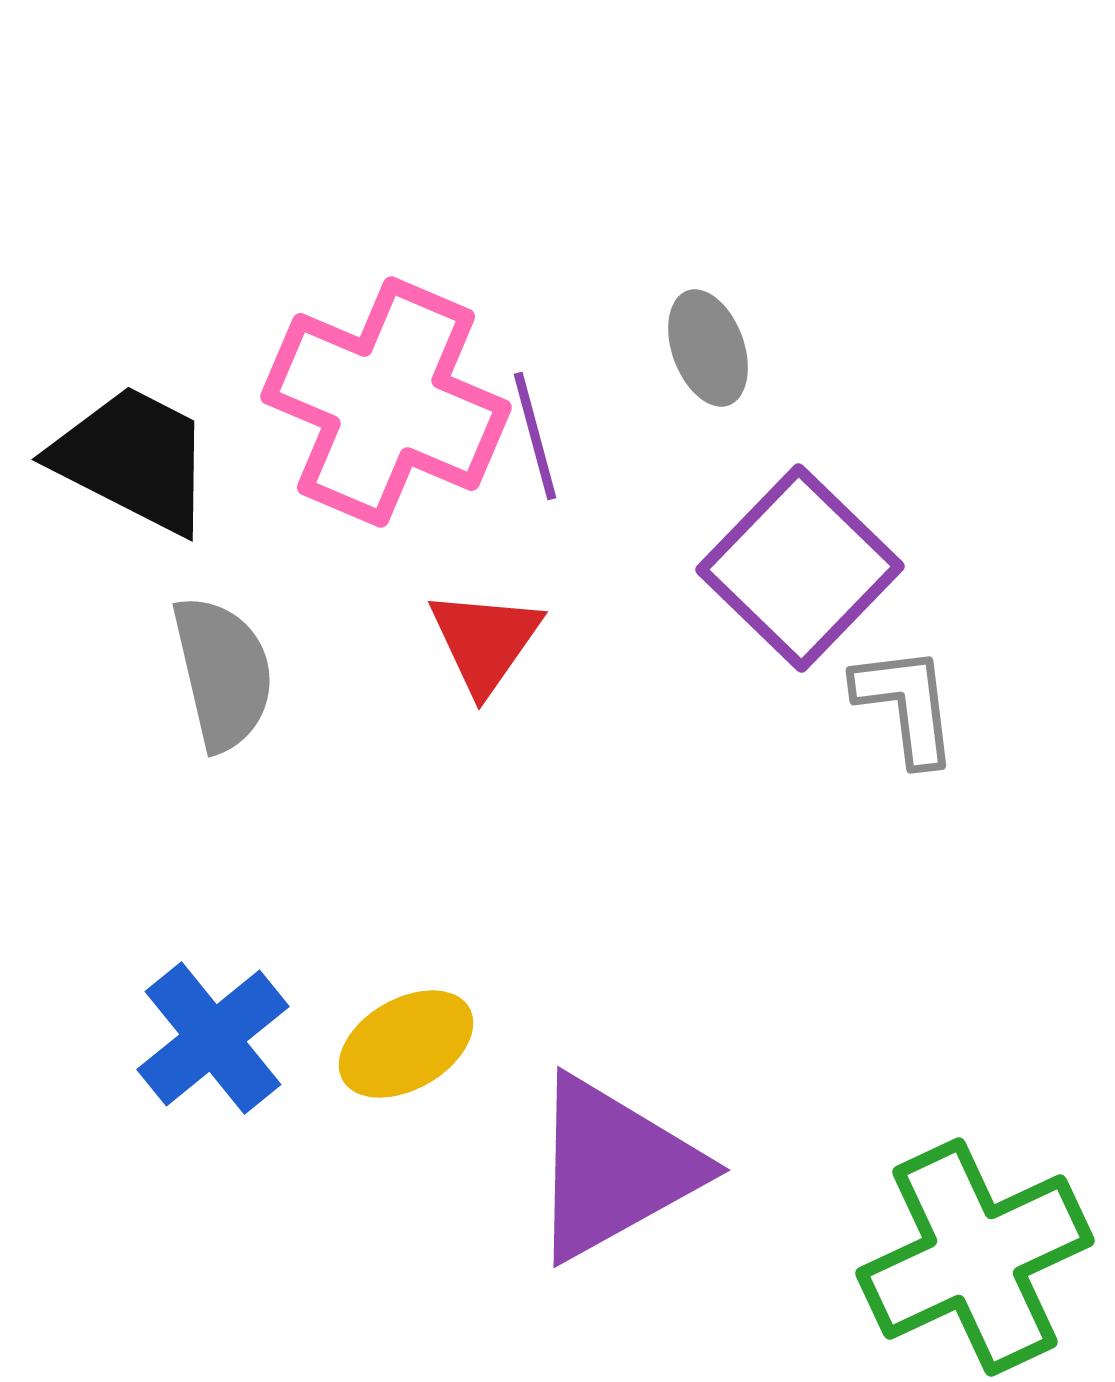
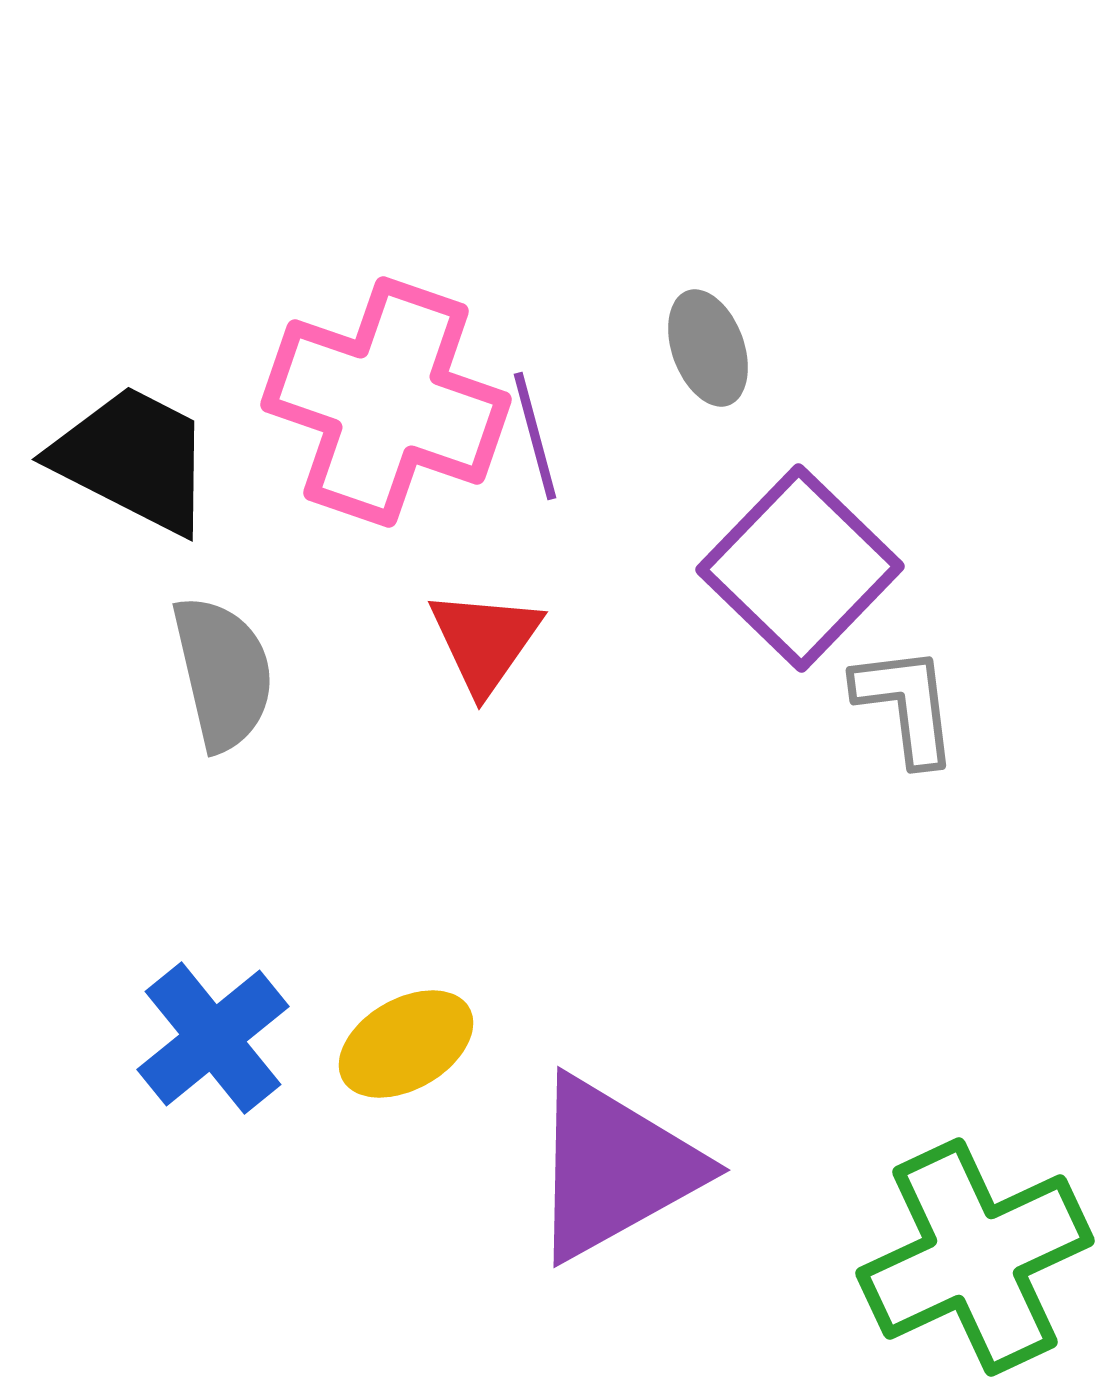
pink cross: rotated 4 degrees counterclockwise
